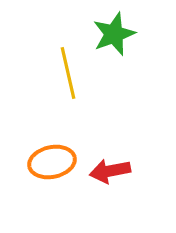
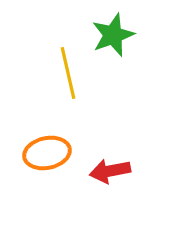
green star: moved 1 px left, 1 px down
orange ellipse: moved 5 px left, 9 px up
